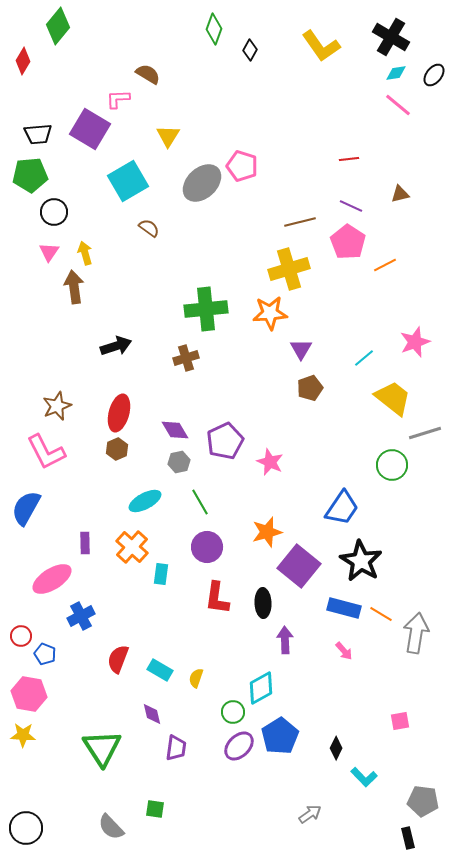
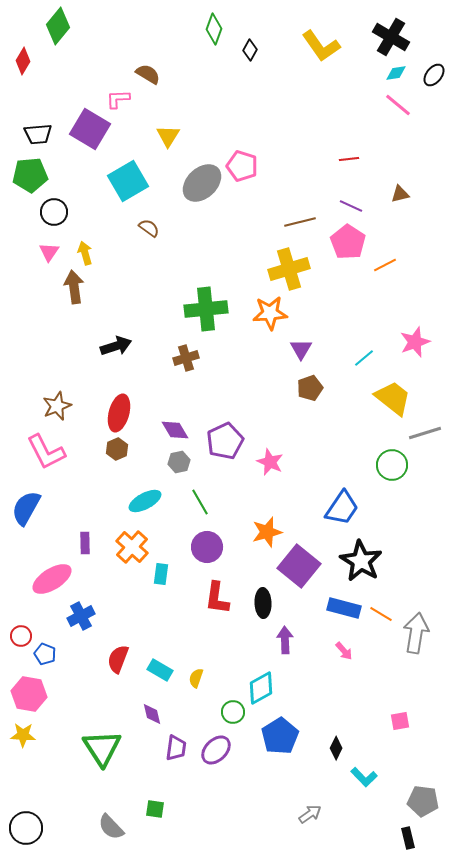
purple ellipse at (239, 746): moved 23 px left, 4 px down
